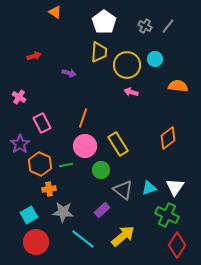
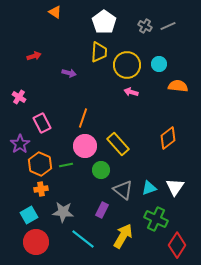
gray line: rotated 28 degrees clockwise
cyan circle: moved 4 px right, 5 px down
yellow rectangle: rotated 10 degrees counterclockwise
orange cross: moved 8 px left
purple rectangle: rotated 21 degrees counterclockwise
green cross: moved 11 px left, 4 px down
yellow arrow: rotated 20 degrees counterclockwise
